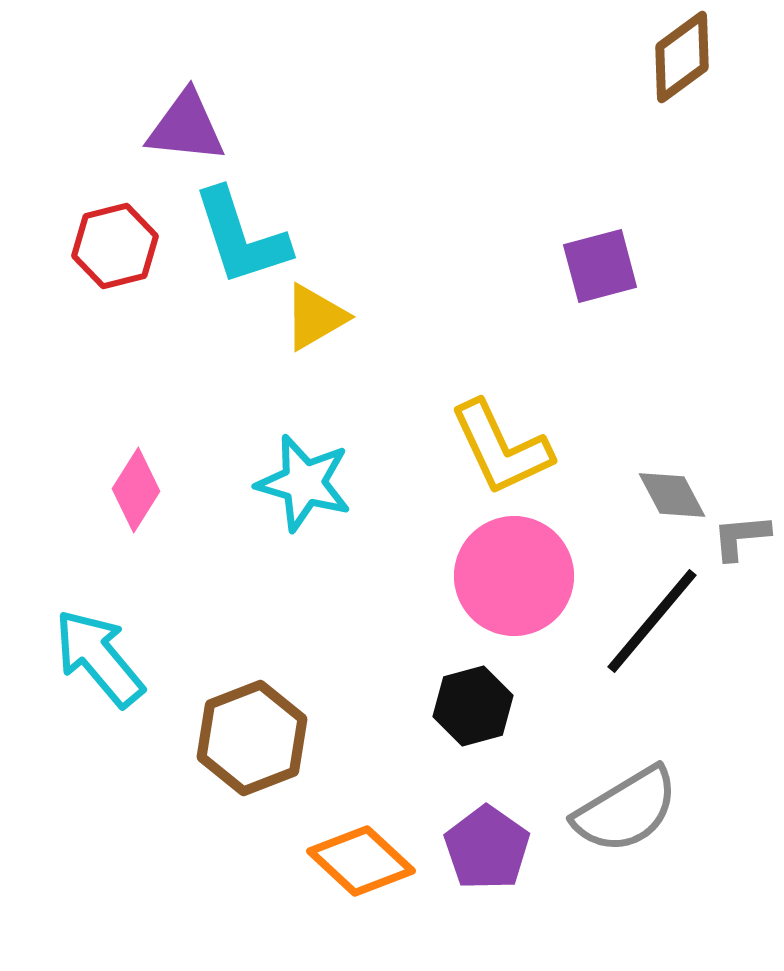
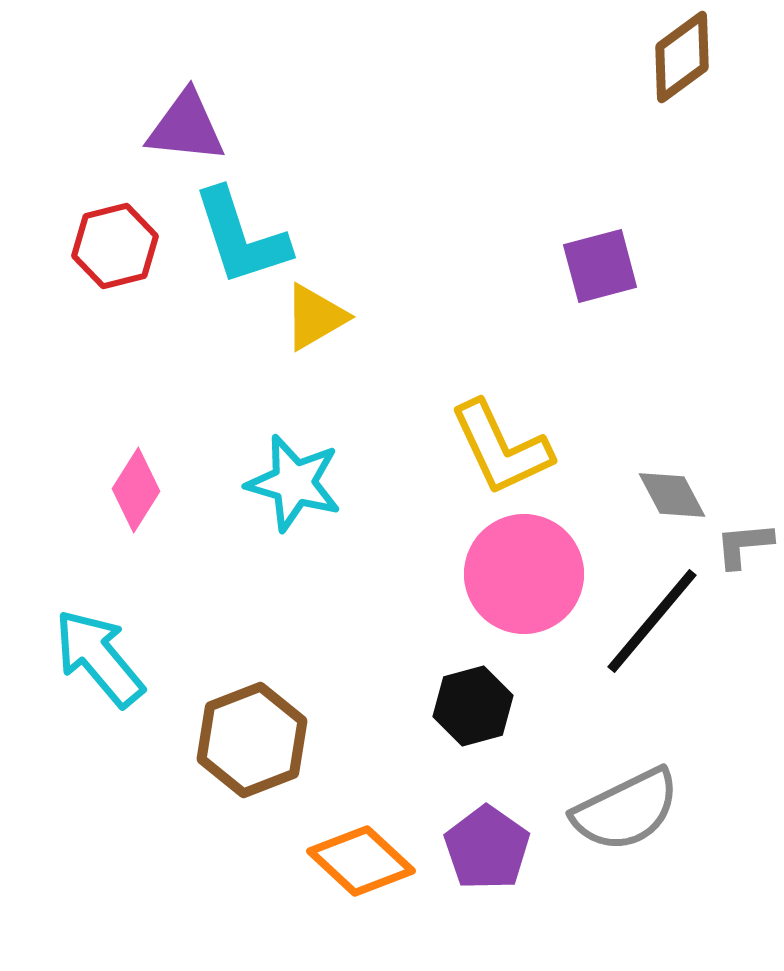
cyan star: moved 10 px left
gray L-shape: moved 3 px right, 8 px down
pink circle: moved 10 px right, 2 px up
brown hexagon: moved 2 px down
gray semicircle: rotated 5 degrees clockwise
